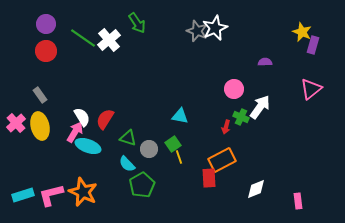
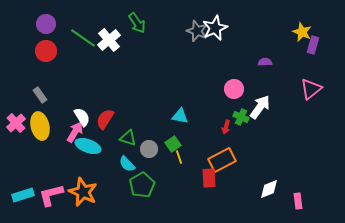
white diamond: moved 13 px right
